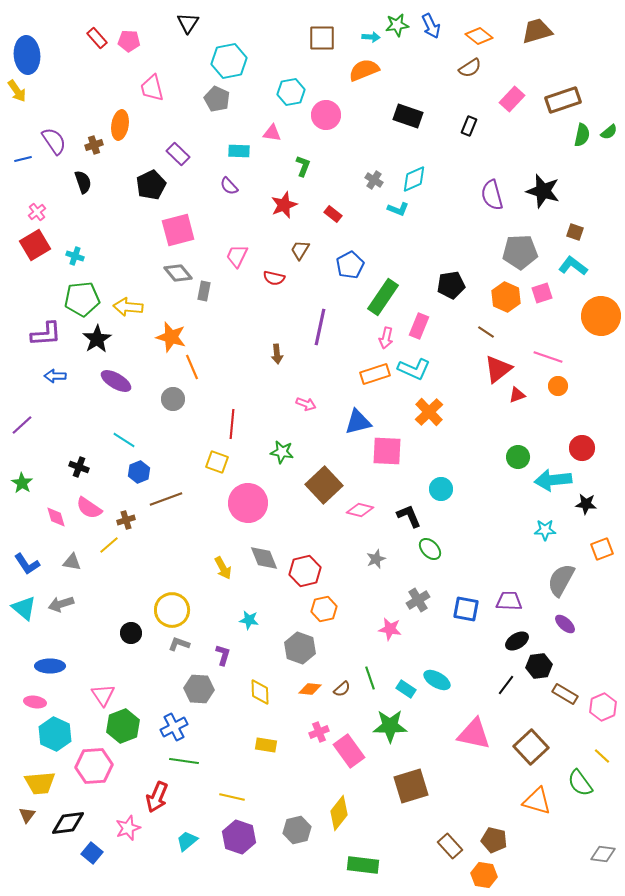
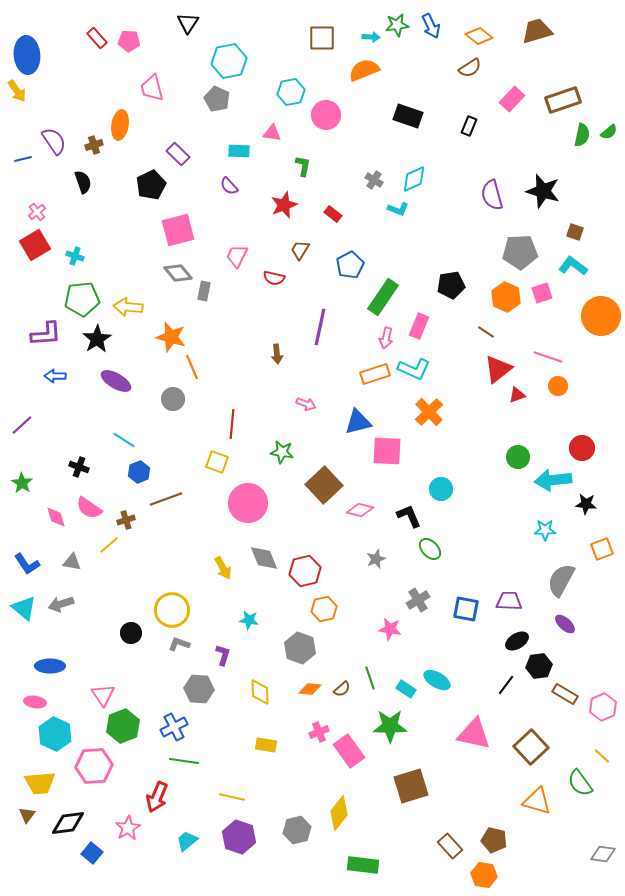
green L-shape at (303, 166): rotated 10 degrees counterclockwise
pink star at (128, 828): rotated 10 degrees counterclockwise
